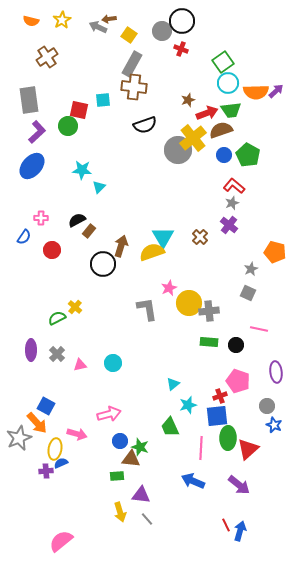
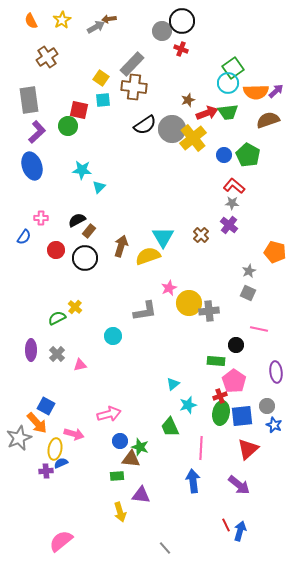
orange semicircle at (31, 21): rotated 49 degrees clockwise
gray arrow at (98, 27): moved 2 px left; rotated 126 degrees clockwise
yellow square at (129, 35): moved 28 px left, 43 px down
green square at (223, 62): moved 10 px right, 6 px down
gray rectangle at (132, 64): rotated 15 degrees clockwise
green trapezoid at (231, 110): moved 3 px left, 2 px down
black semicircle at (145, 125): rotated 15 degrees counterclockwise
brown semicircle at (221, 130): moved 47 px right, 10 px up
gray circle at (178, 150): moved 6 px left, 21 px up
blue ellipse at (32, 166): rotated 60 degrees counterclockwise
gray star at (232, 203): rotated 24 degrees clockwise
brown cross at (200, 237): moved 1 px right, 2 px up
red circle at (52, 250): moved 4 px right
yellow semicircle at (152, 252): moved 4 px left, 4 px down
black circle at (103, 264): moved 18 px left, 6 px up
gray star at (251, 269): moved 2 px left, 2 px down
gray L-shape at (147, 309): moved 2 px left, 2 px down; rotated 90 degrees clockwise
green rectangle at (209, 342): moved 7 px right, 19 px down
cyan circle at (113, 363): moved 27 px up
pink pentagon at (238, 381): moved 4 px left; rotated 15 degrees clockwise
blue square at (217, 416): moved 25 px right
pink arrow at (77, 434): moved 3 px left
green ellipse at (228, 438): moved 7 px left, 25 px up; rotated 10 degrees clockwise
blue arrow at (193, 481): rotated 60 degrees clockwise
gray line at (147, 519): moved 18 px right, 29 px down
